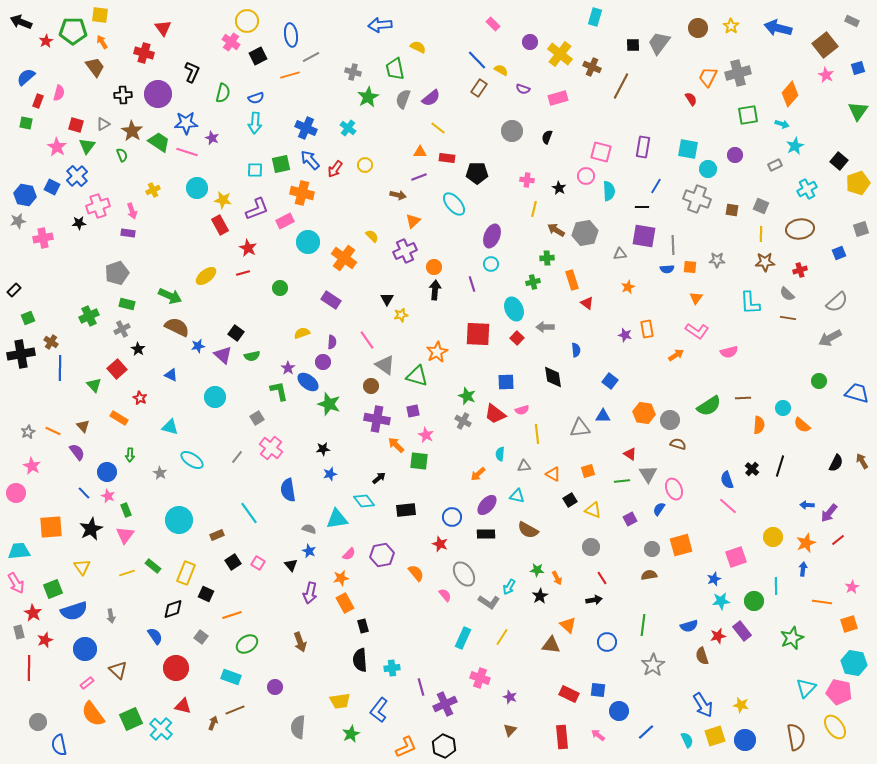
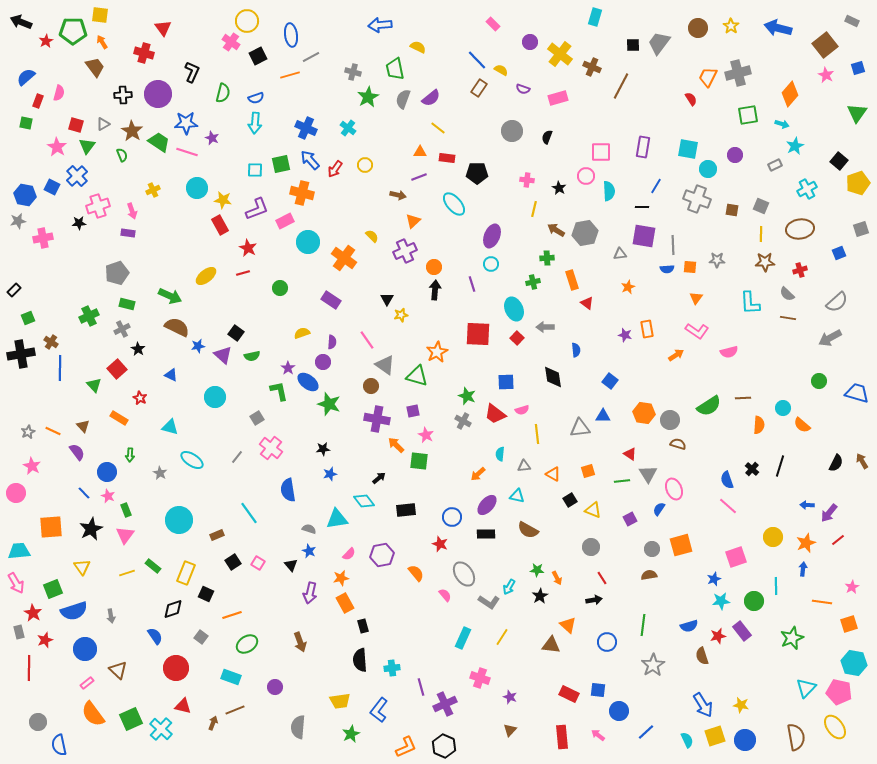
green triangle at (858, 111): moved 1 px left, 2 px down
pink square at (601, 152): rotated 15 degrees counterclockwise
